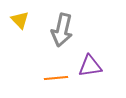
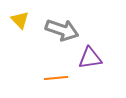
gray arrow: rotated 84 degrees counterclockwise
purple triangle: moved 8 px up
